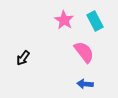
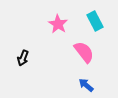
pink star: moved 6 px left, 4 px down
black arrow: rotated 14 degrees counterclockwise
blue arrow: moved 1 px right, 1 px down; rotated 35 degrees clockwise
